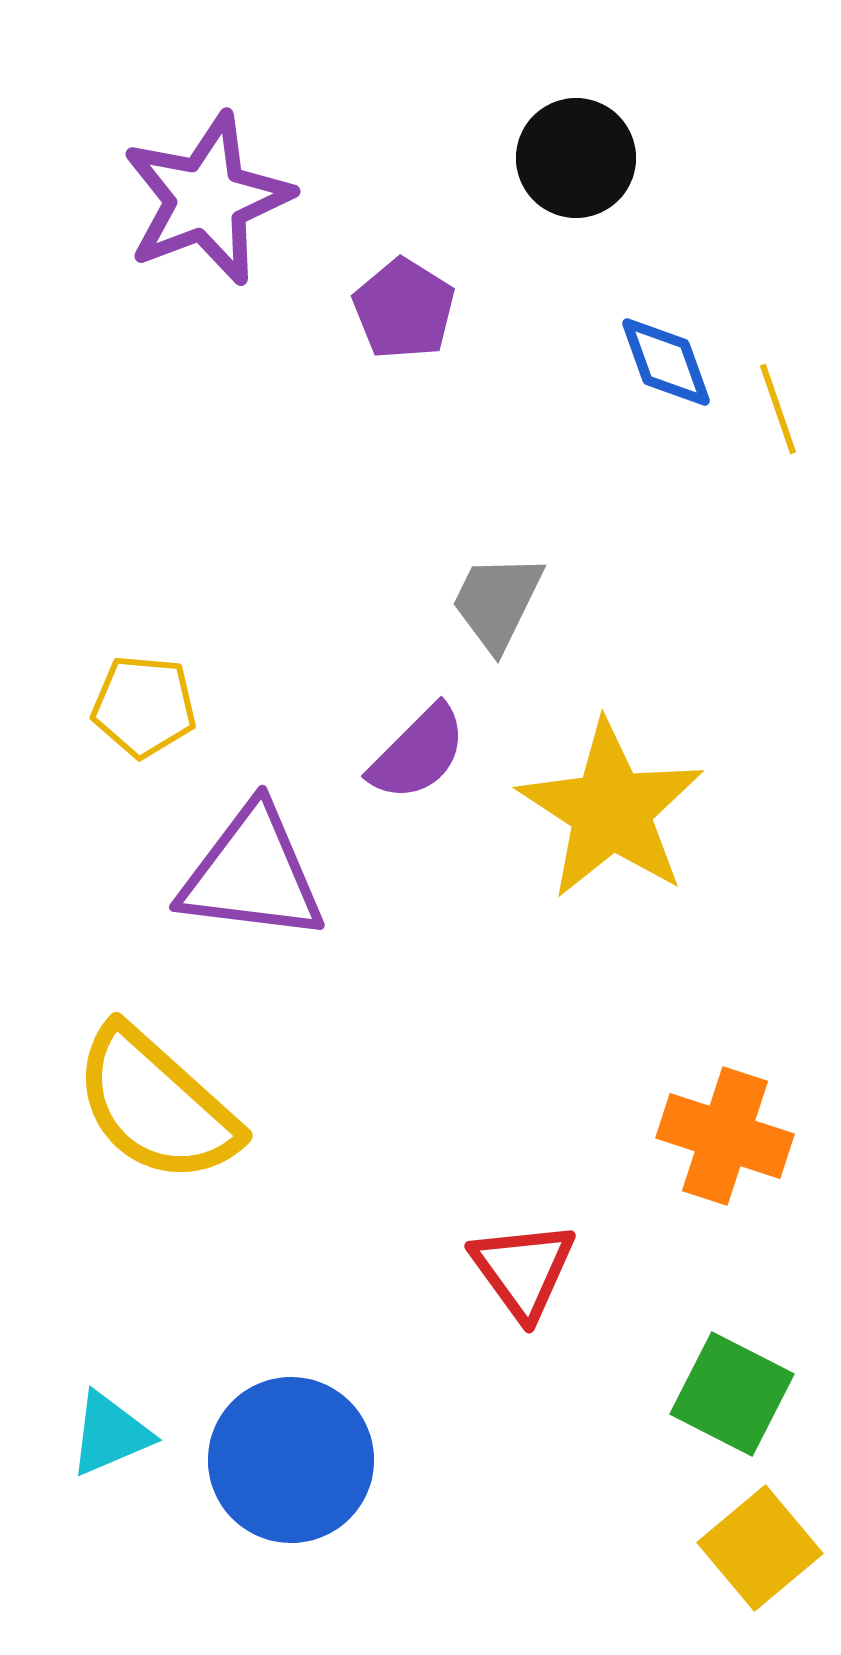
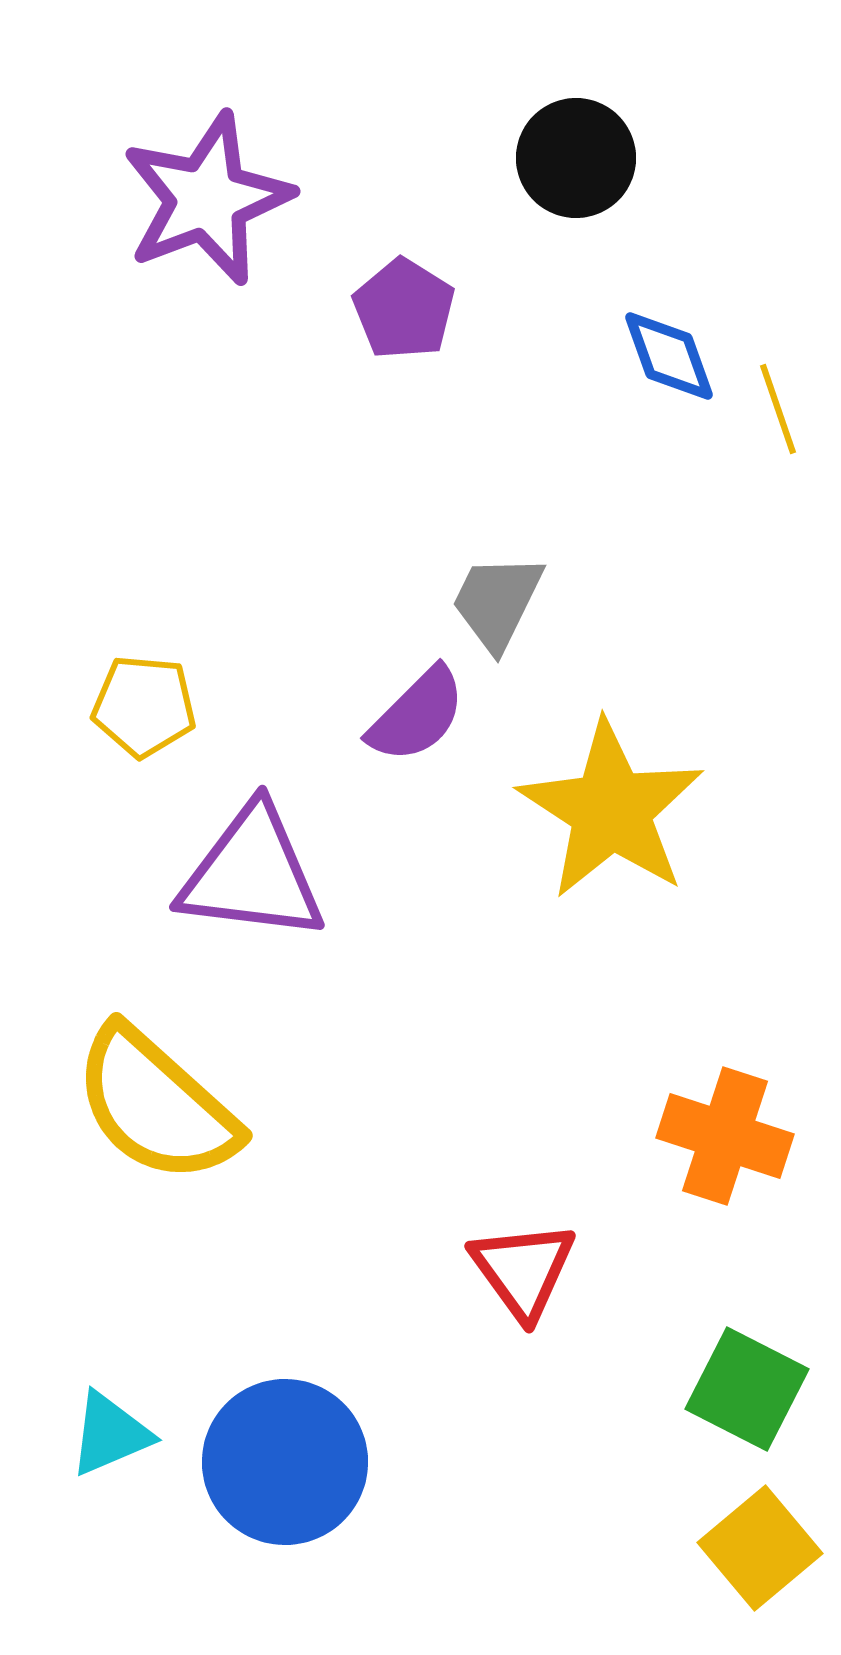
blue diamond: moved 3 px right, 6 px up
purple semicircle: moved 1 px left, 38 px up
green square: moved 15 px right, 5 px up
blue circle: moved 6 px left, 2 px down
